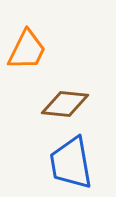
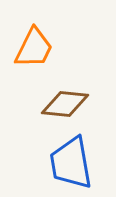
orange trapezoid: moved 7 px right, 2 px up
